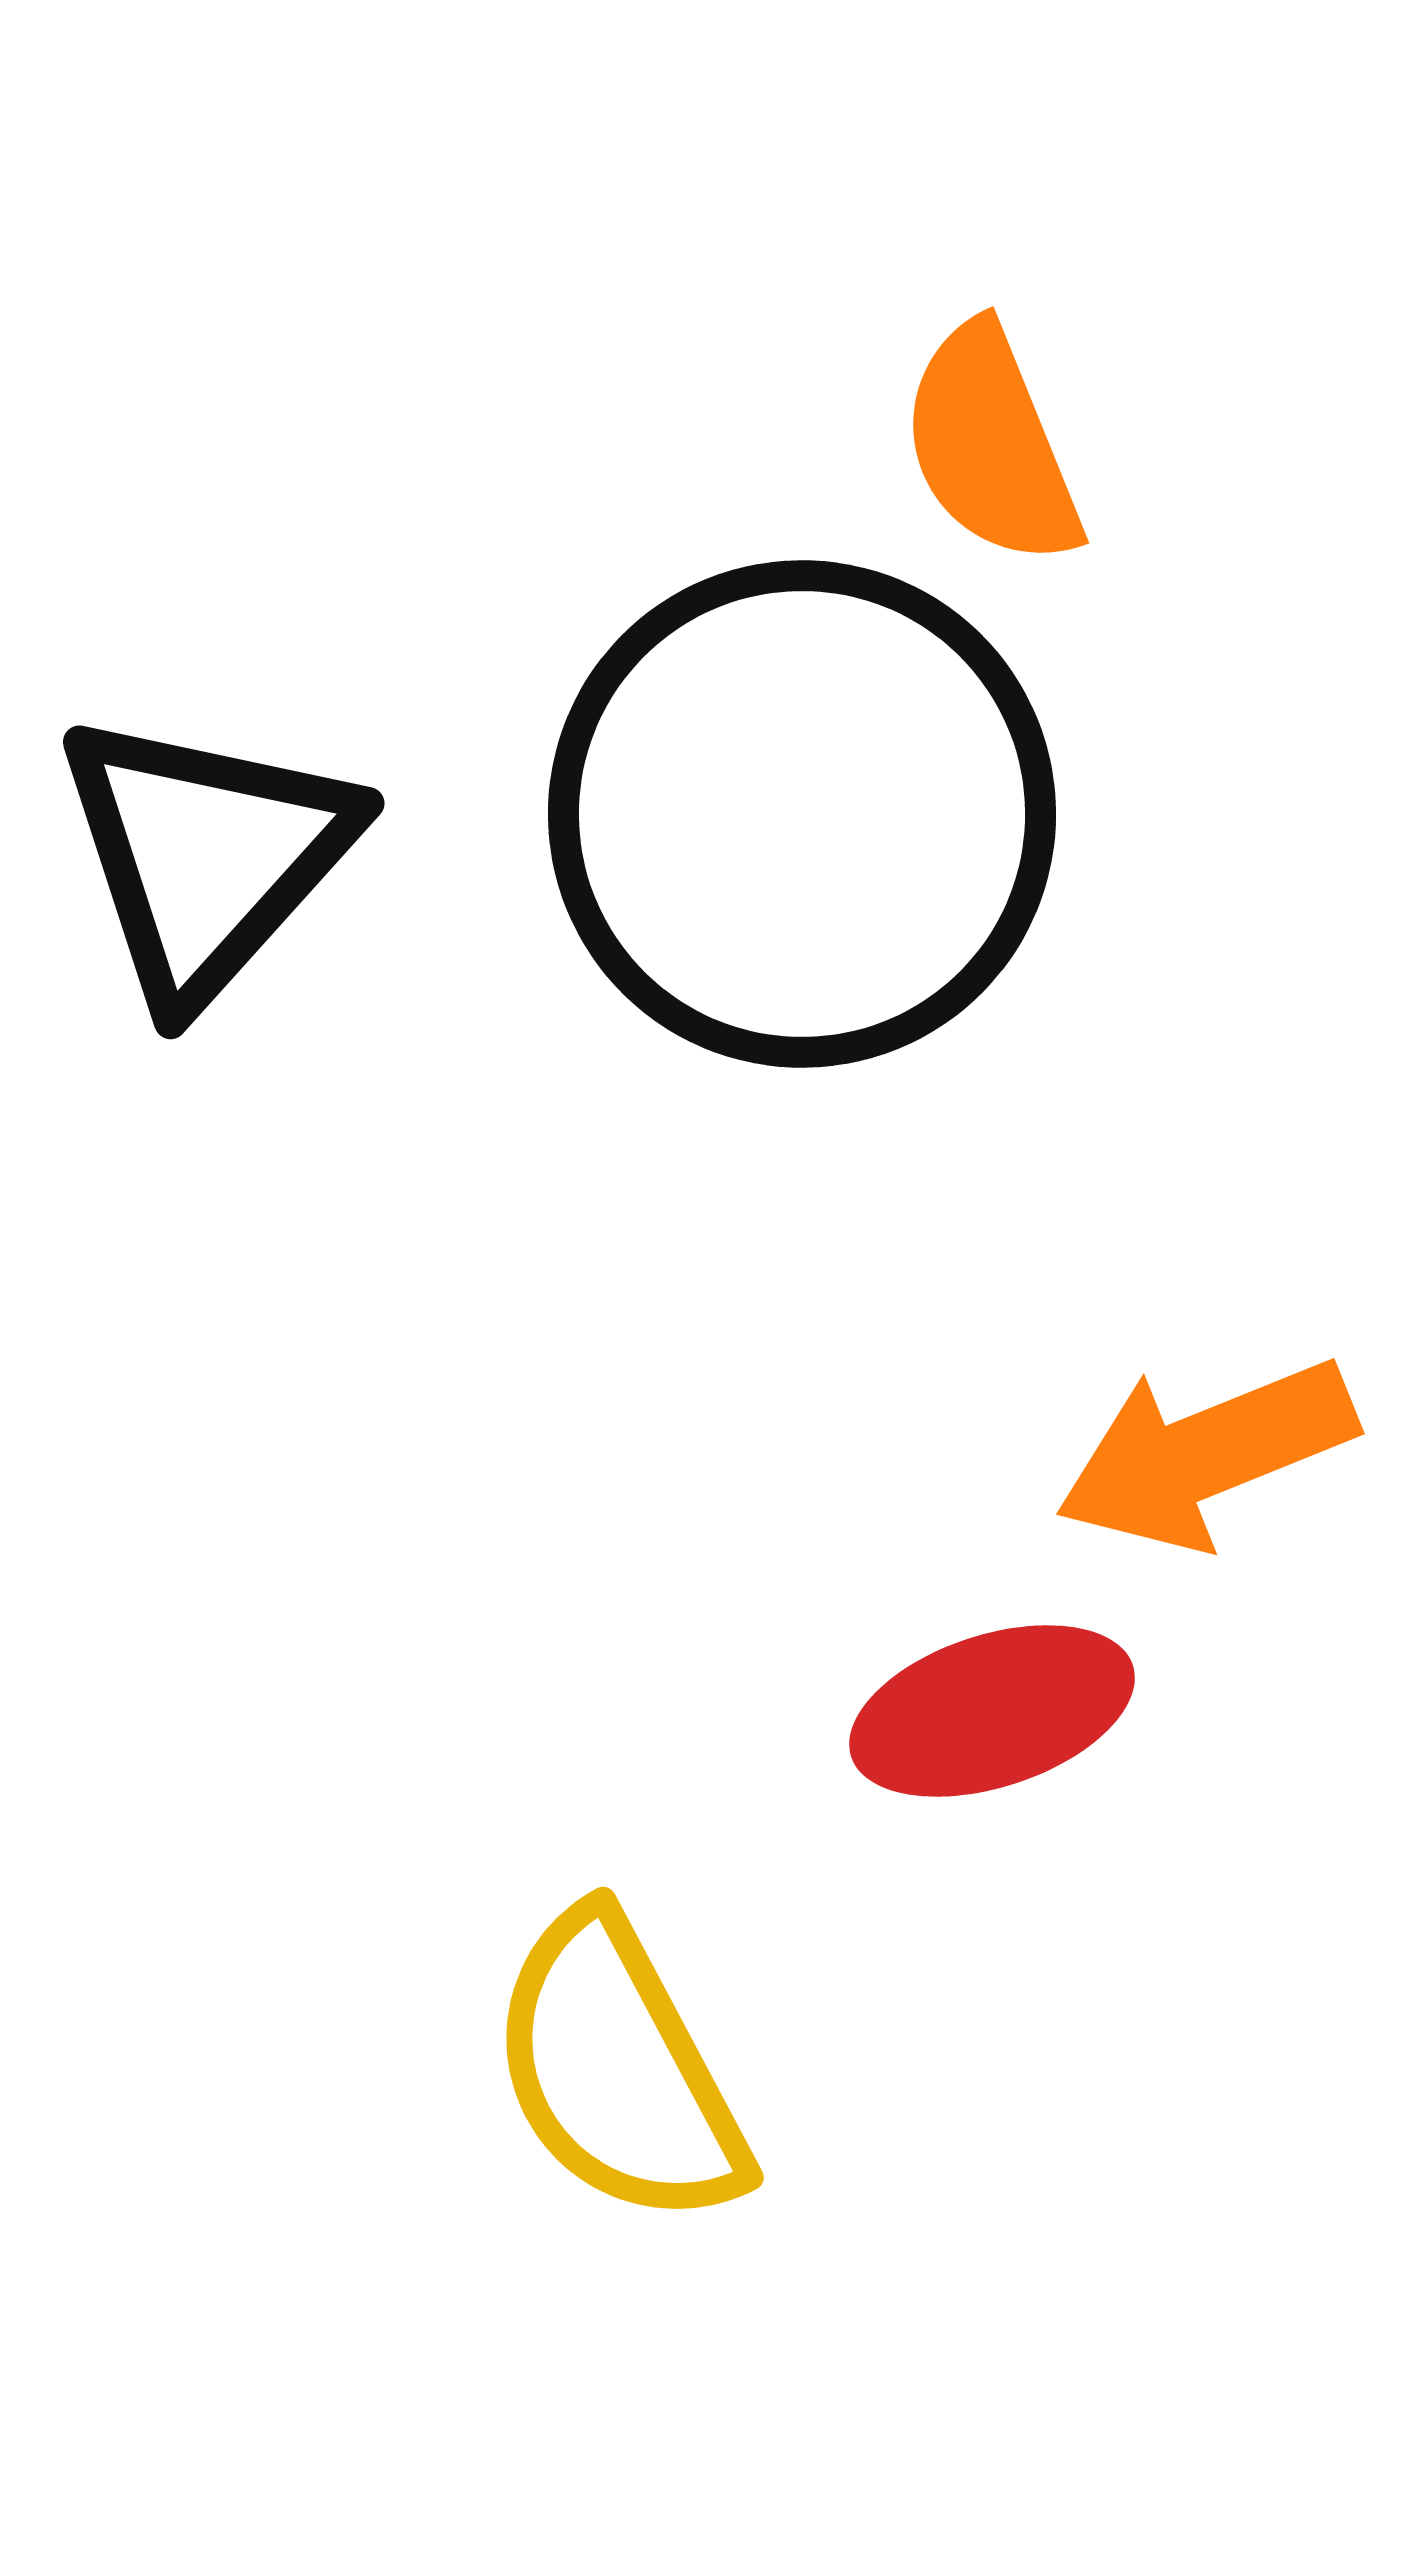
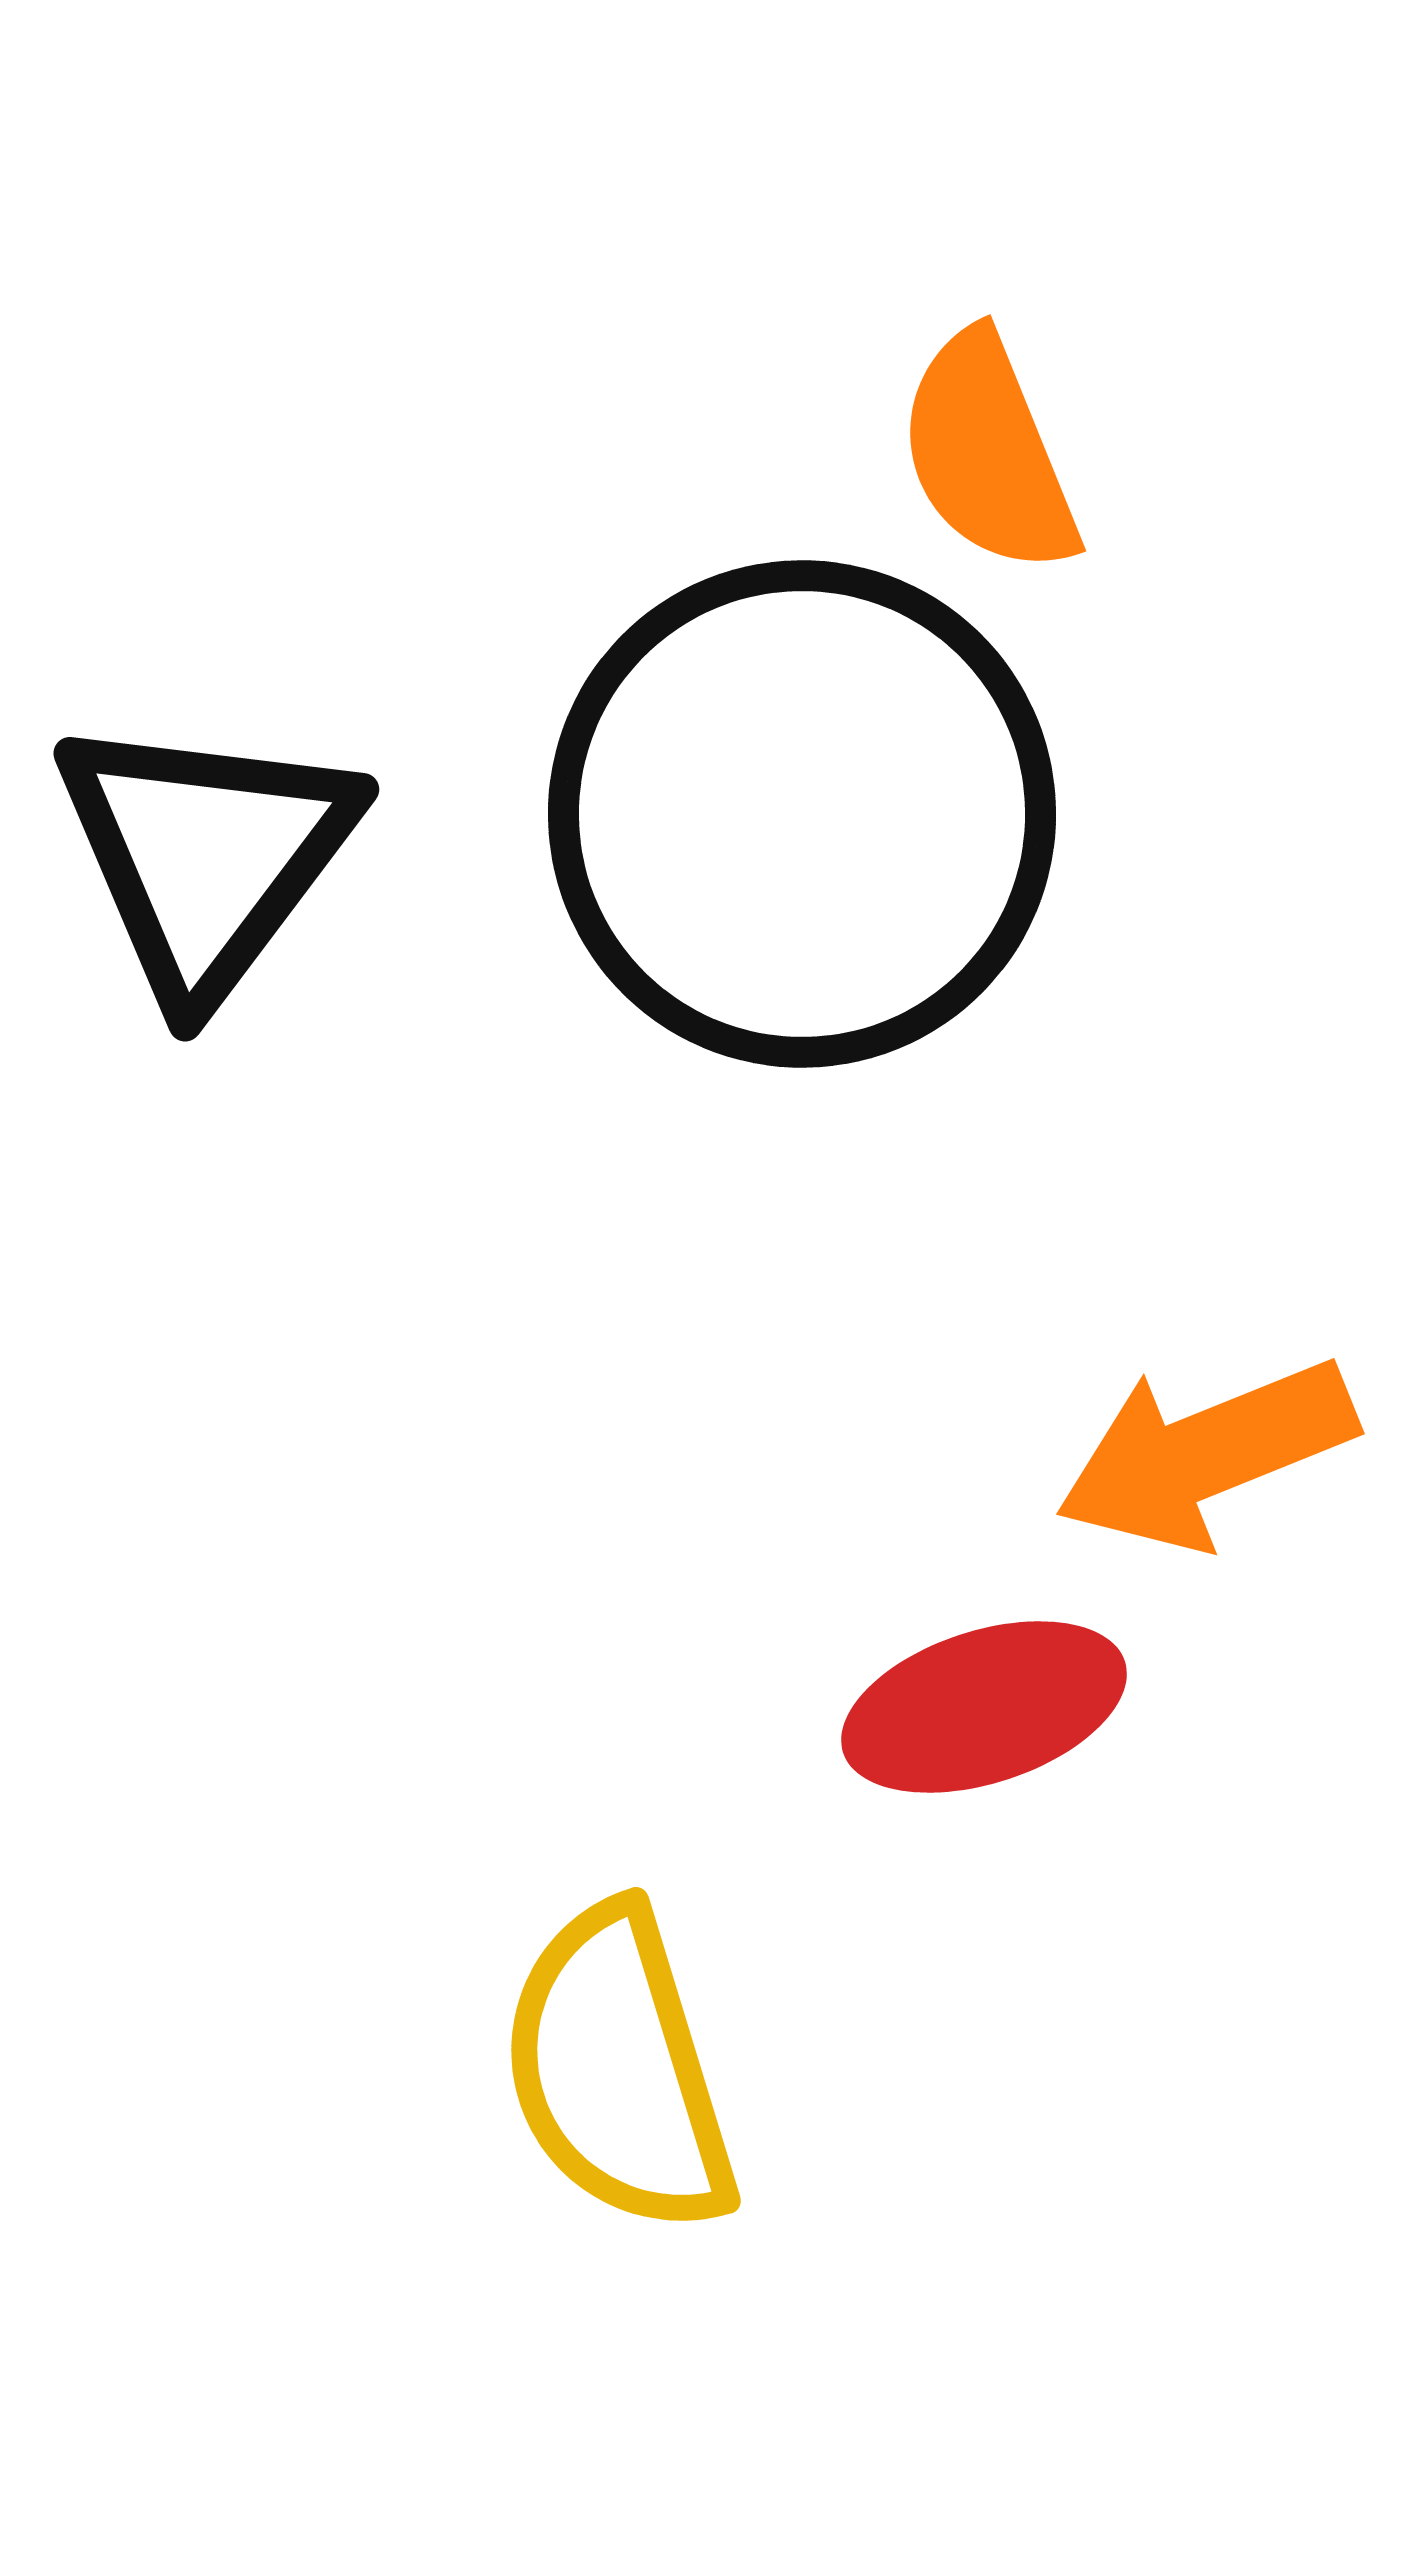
orange semicircle: moved 3 px left, 8 px down
black triangle: rotated 5 degrees counterclockwise
red ellipse: moved 8 px left, 4 px up
yellow semicircle: rotated 11 degrees clockwise
